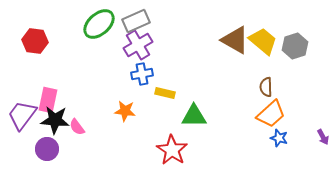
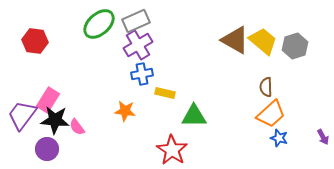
pink rectangle: rotated 20 degrees clockwise
